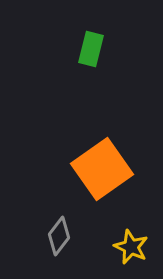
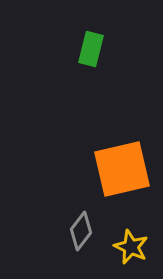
orange square: moved 20 px right; rotated 22 degrees clockwise
gray diamond: moved 22 px right, 5 px up
